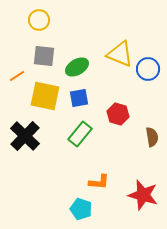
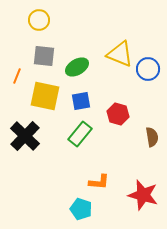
orange line: rotated 35 degrees counterclockwise
blue square: moved 2 px right, 3 px down
